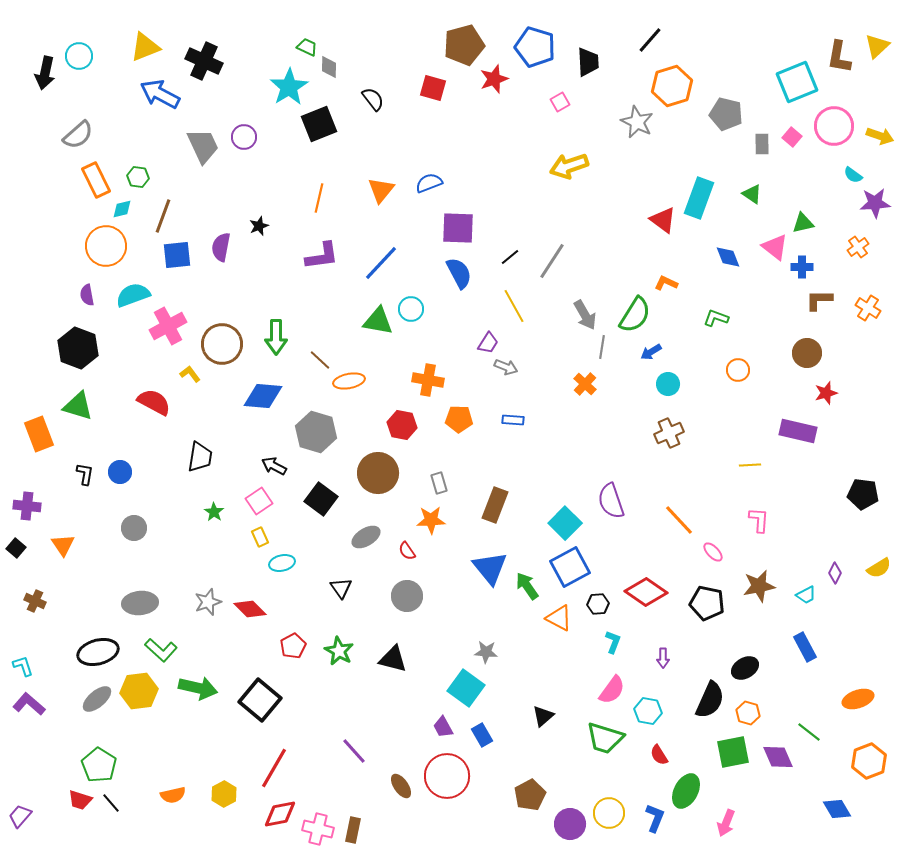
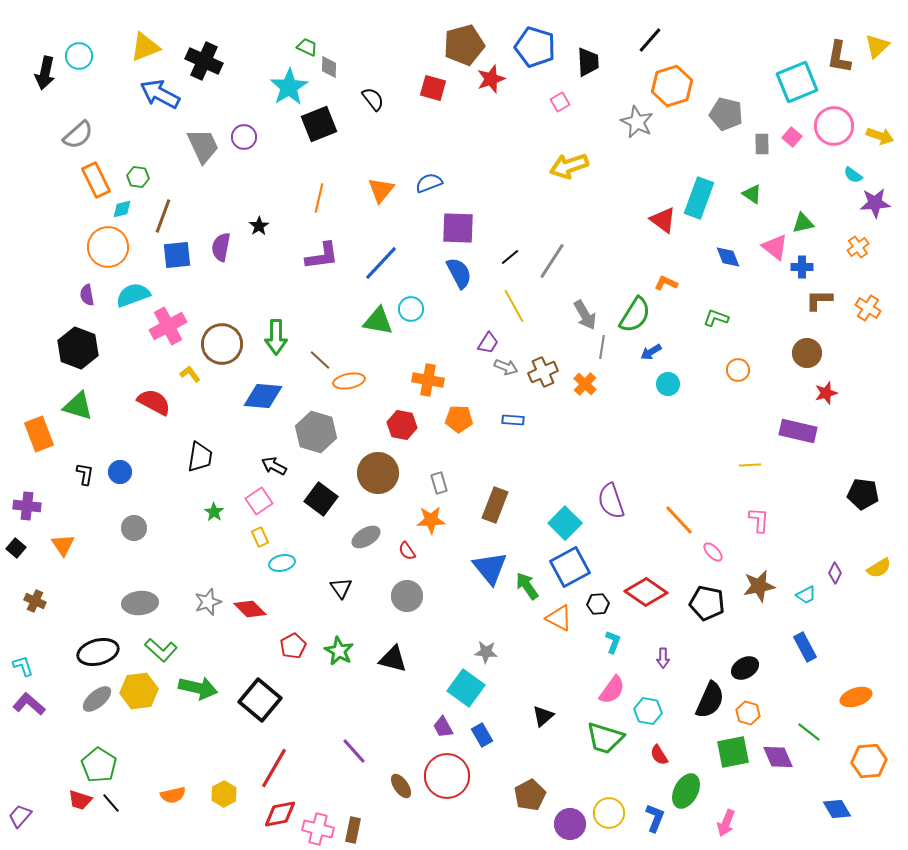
red star at (494, 79): moved 3 px left
black star at (259, 226): rotated 12 degrees counterclockwise
orange circle at (106, 246): moved 2 px right, 1 px down
brown cross at (669, 433): moved 126 px left, 61 px up
orange ellipse at (858, 699): moved 2 px left, 2 px up
orange hexagon at (869, 761): rotated 16 degrees clockwise
